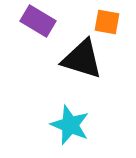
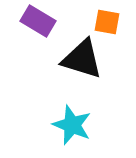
cyan star: moved 2 px right
